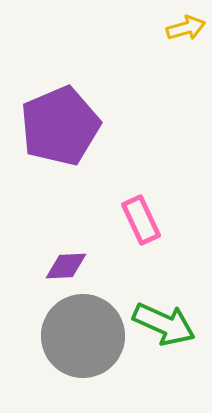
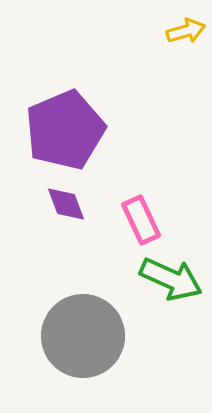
yellow arrow: moved 3 px down
purple pentagon: moved 5 px right, 4 px down
purple diamond: moved 62 px up; rotated 72 degrees clockwise
green arrow: moved 7 px right, 45 px up
